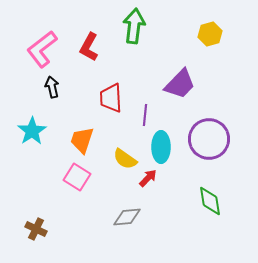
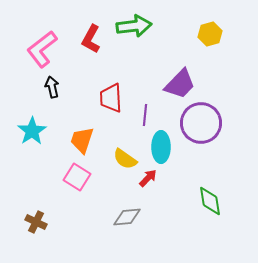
green arrow: rotated 76 degrees clockwise
red L-shape: moved 2 px right, 8 px up
purple circle: moved 8 px left, 16 px up
brown cross: moved 7 px up
